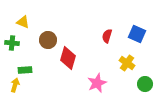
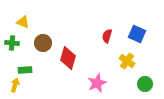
brown circle: moved 5 px left, 3 px down
yellow cross: moved 2 px up
